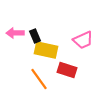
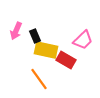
pink arrow: moved 1 px right, 2 px up; rotated 66 degrees counterclockwise
pink trapezoid: rotated 20 degrees counterclockwise
red rectangle: moved 1 px left, 10 px up; rotated 12 degrees clockwise
